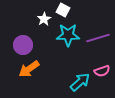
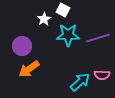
purple circle: moved 1 px left, 1 px down
pink semicircle: moved 4 px down; rotated 21 degrees clockwise
